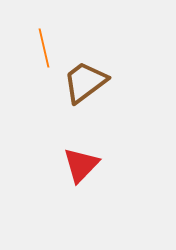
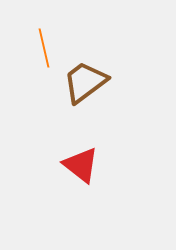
red triangle: rotated 36 degrees counterclockwise
